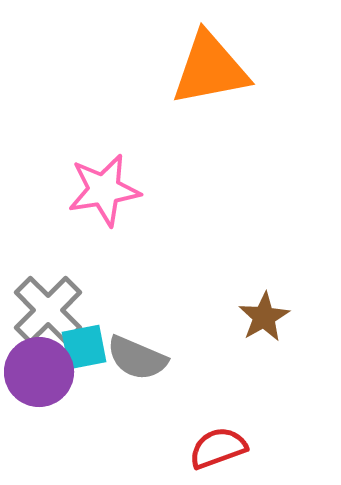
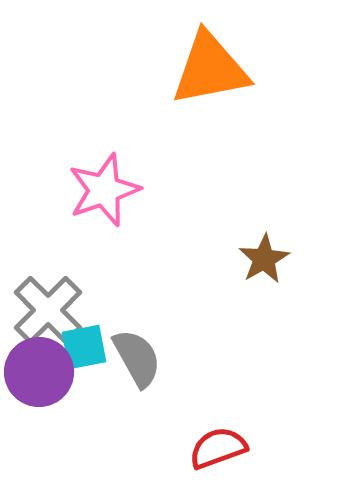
pink star: rotated 10 degrees counterclockwise
brown star: moved 58 px up
gray semicircle: rotated 142 degrees counterclockwise
